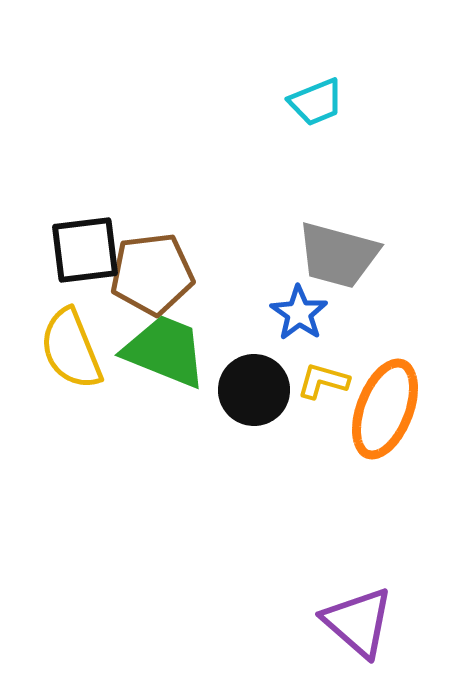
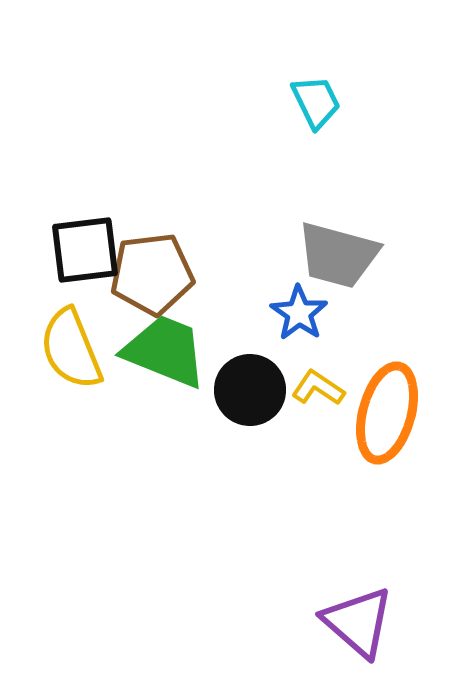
cyan trapezoid: rotated 94 degrees counterclockwise
yellow L-shape: moved 5 px left, 7 px down; rotated 18 degrees clockwise
black circle: moved 4 px left
orange ellipse: moved 2 px right, 4 px down; rotated 6 degrees counterclockwise
